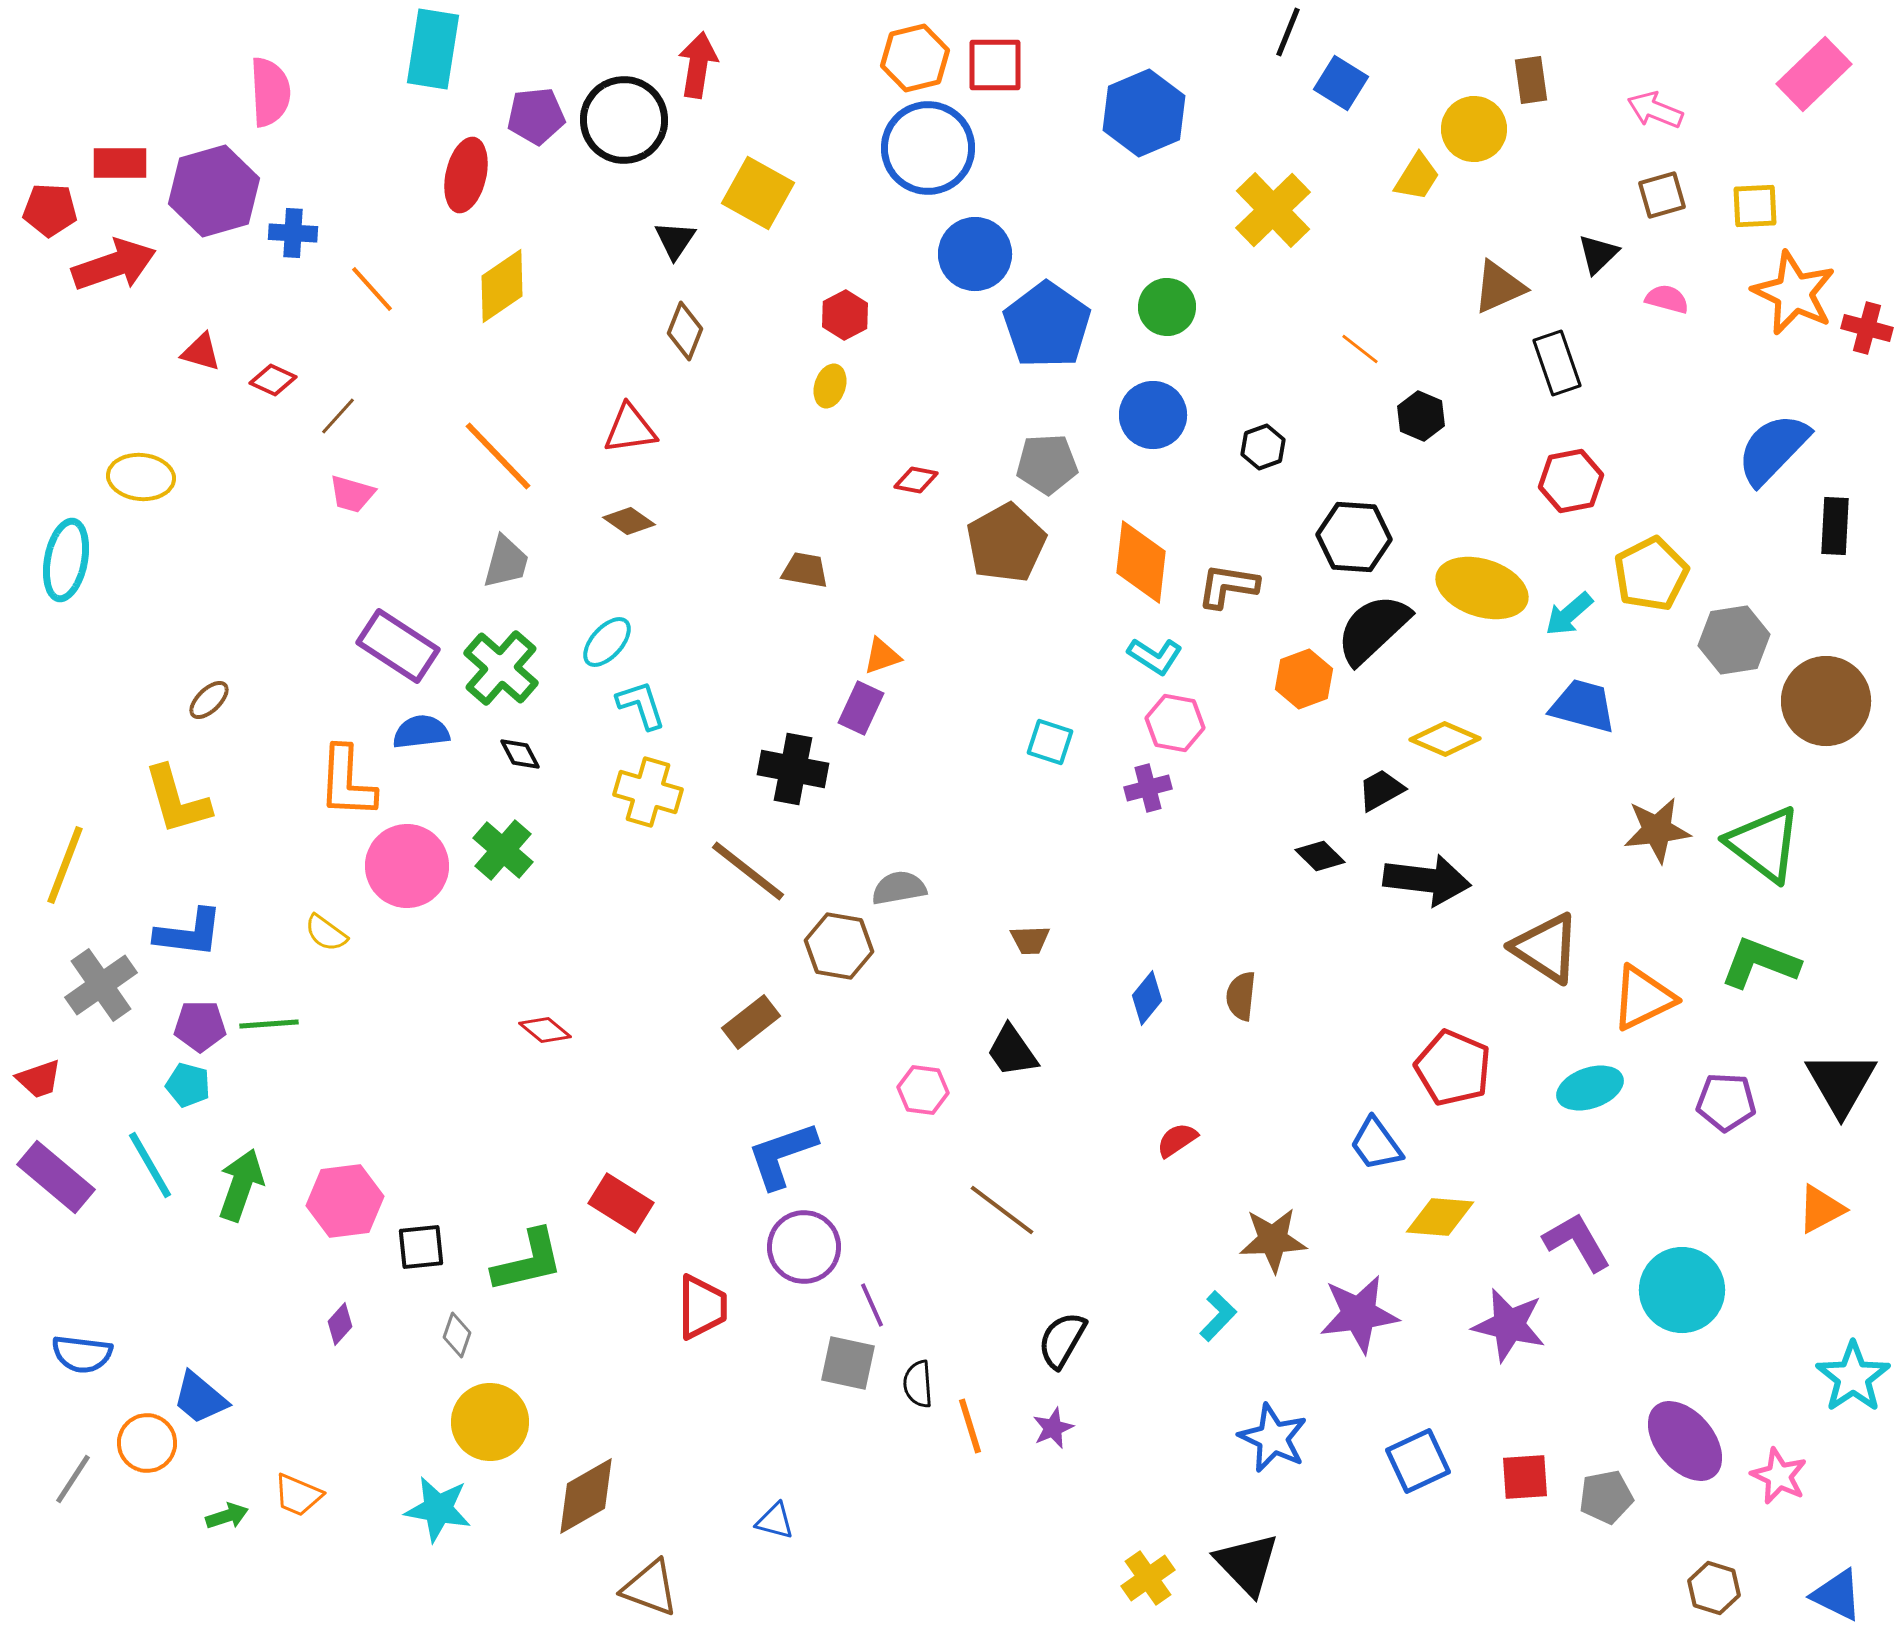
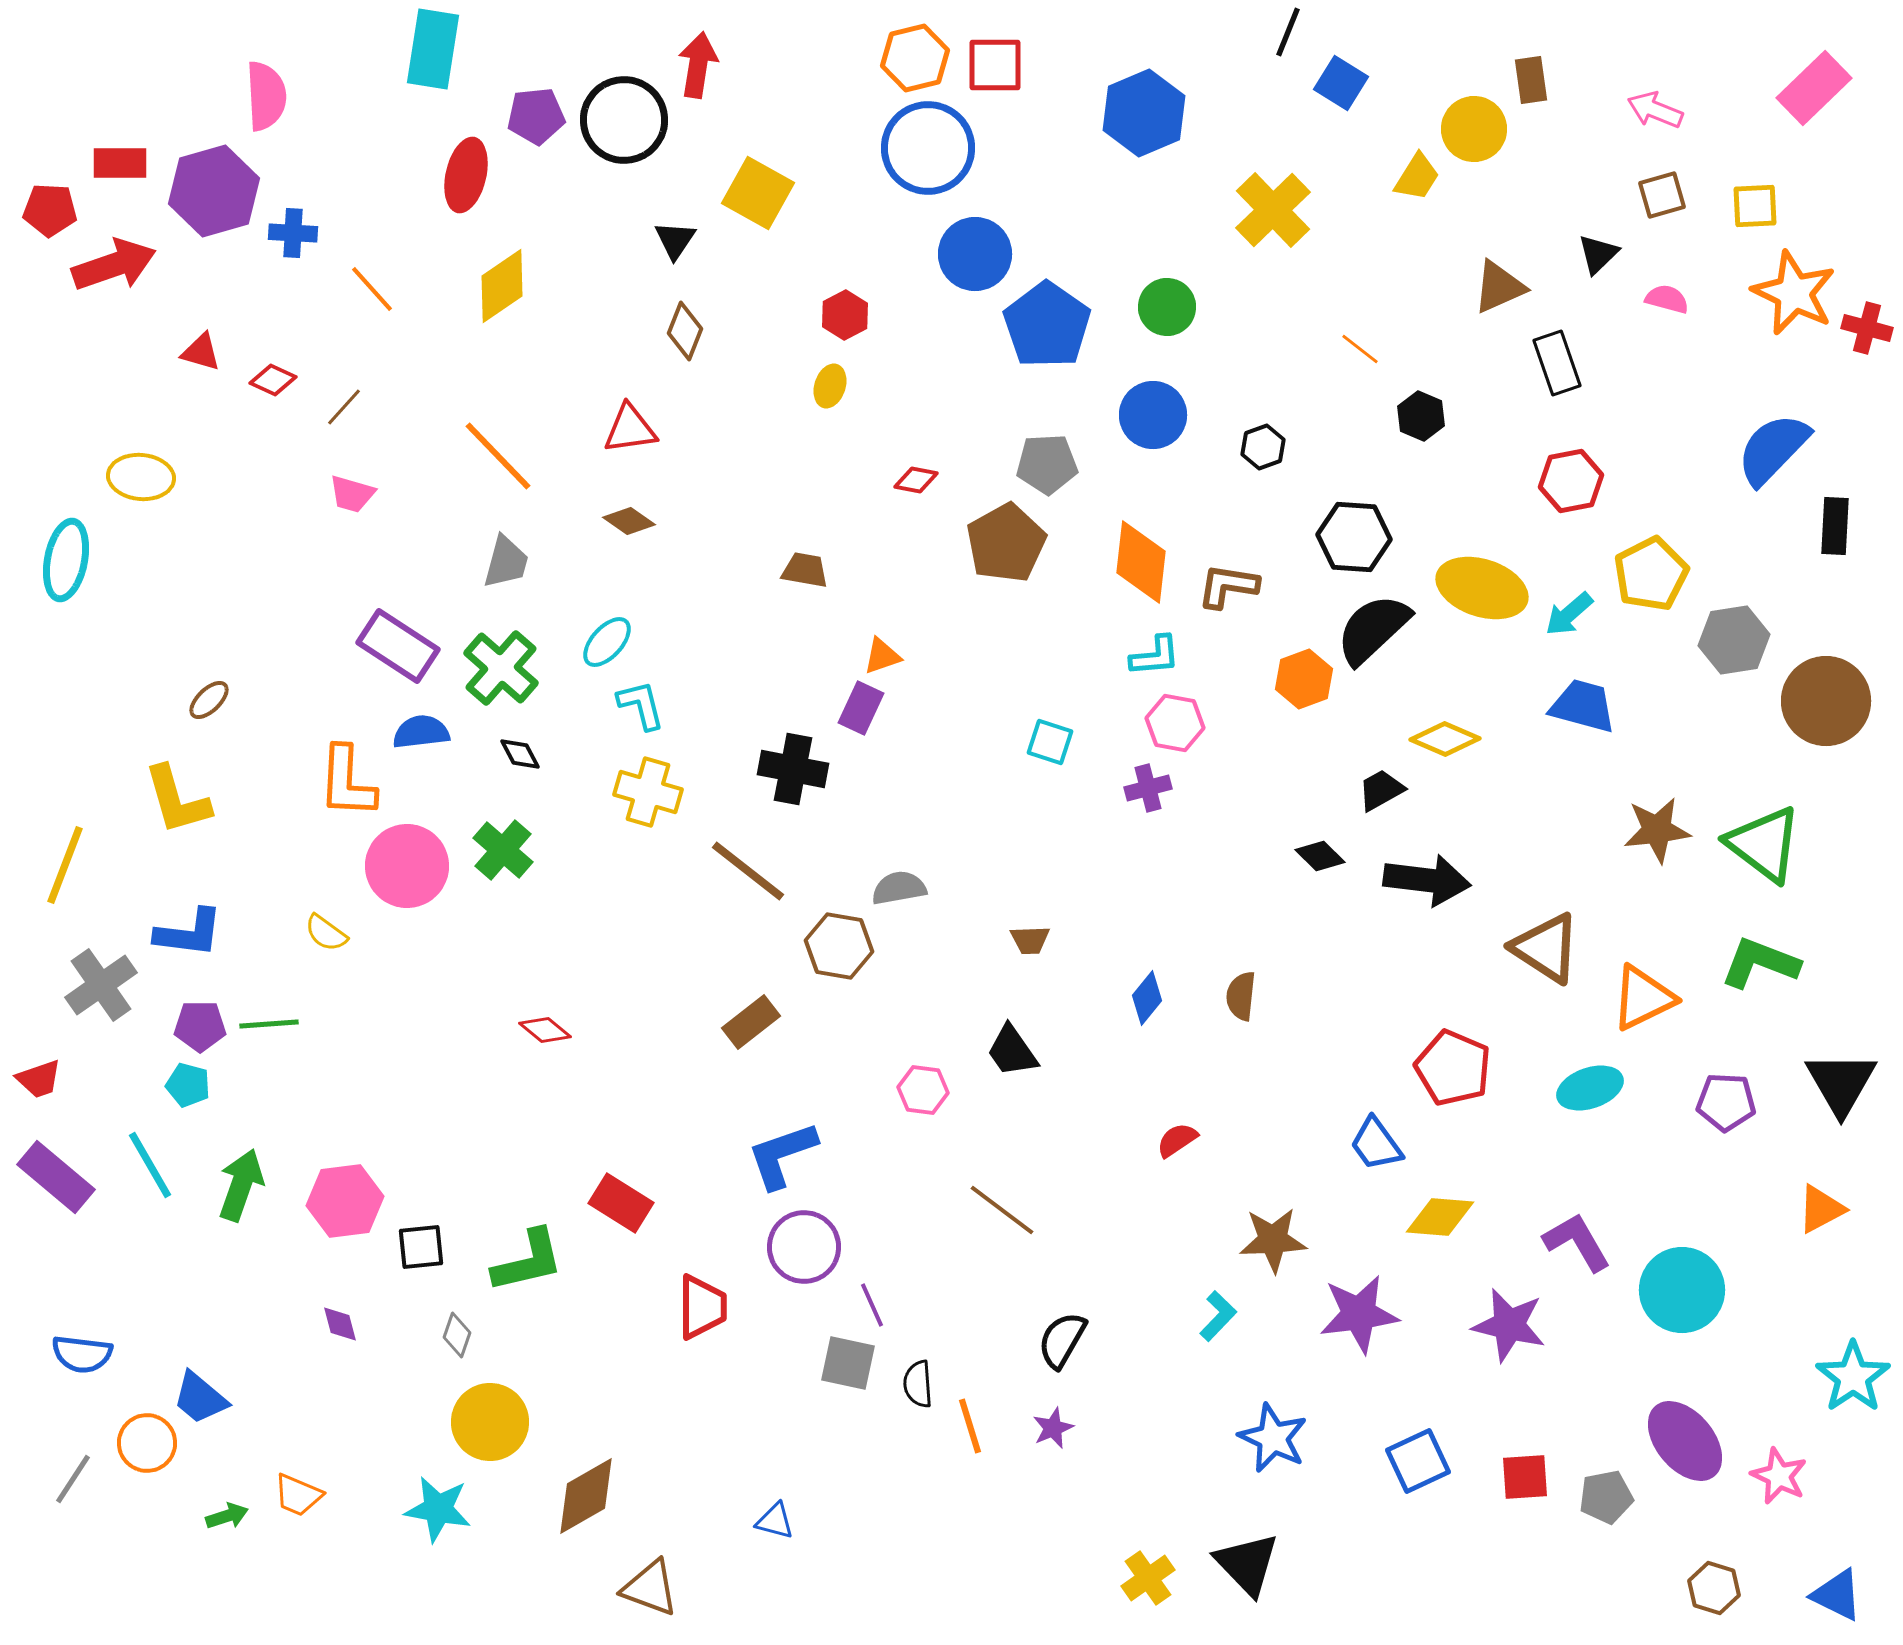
pink rectangle at (1814, 74): moved 14 px down
pink semicircle at (270, 92): moved 4 px left, 4 px down
brown line at (338, 416): moved 6 px right, 9 px up
cyan L-shape at (1155, 656): rotated 38 degrees counterclockwise
cyan L-shape at (641, 705): rotated 4 degrees clockwise
purple diamond at (340, 1324): rotated 57 degrees counterclockwise
